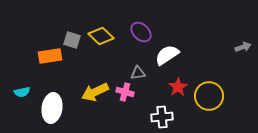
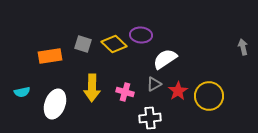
purple ellipse: moved 3 px down; rotated 40 degrees counterclockwise
yellow diamond: moved 13 px right, 8 px down
gray square: moved 11 px right, 4 px down
gray arrow: rotated 84 degrees counterclockwise
white semicircle: moved 2 px left, 4 px down
gray triangle: moved 16 px right, 11 px down; rotated 21 degrees counterclockwise
red star: moved 4 px down
yellow arrow: moved 3 px left, 4 px up; rotated 64 degrees counterclockwise
white ellipse: moved 3 px right, 4 px up; rotated 12 degrees clockwise
white cross: moved 12 px left, 1 px down
